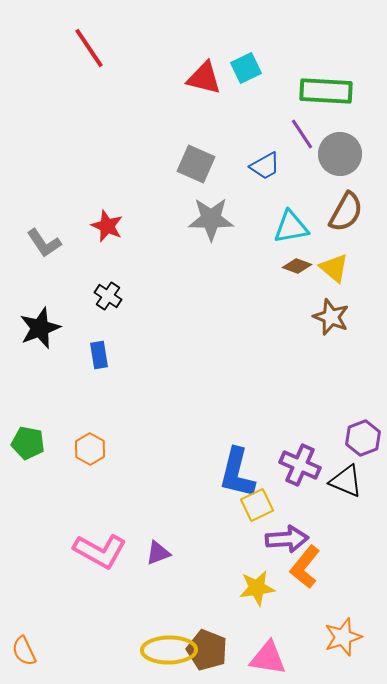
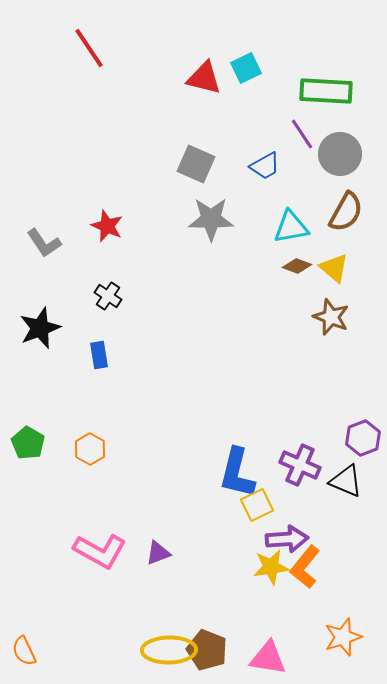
green pentagon: rotated 20 degrees clockwise
yellow star: moved 14 px right, 21 px up
